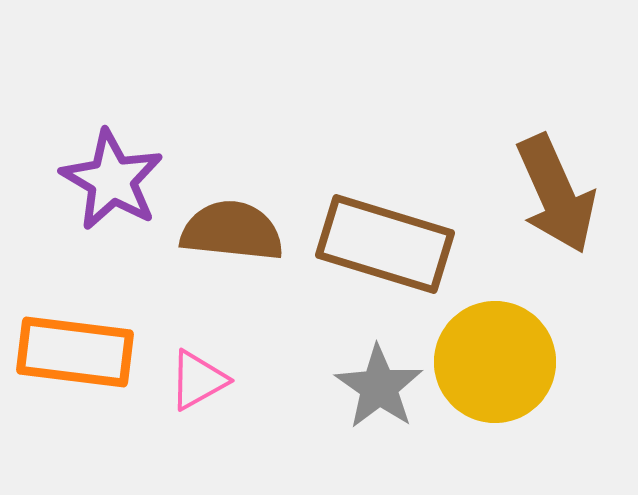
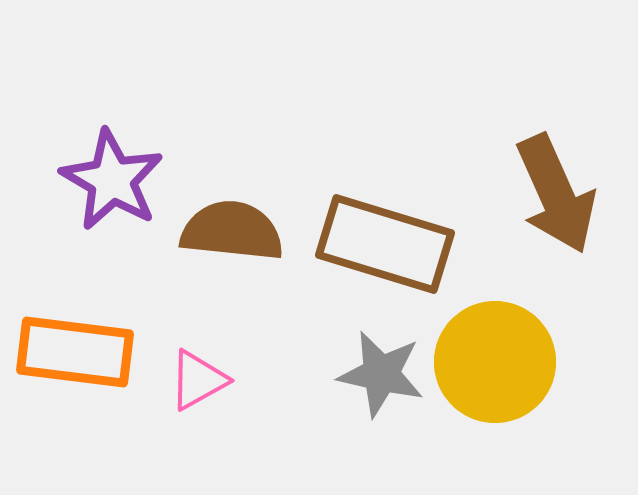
gray star: moved 2 px right, 13 px up; rotated 22 degrees counterclockwise
